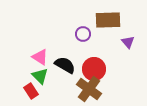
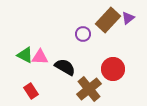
brown rectangle: rotated 45 degrees counterclockwise
purple triangle: moved 24 px up; rotated 32 degrees clockwise
pink triangle: rotated 30 degrees counterclockwise
black semicircle: moved 2 px down
red circle: moved 19 px right
green triangle: moved 15 px left, 21 px up; rotated 18 degrees counterclockwise
brown cross: rotated 15 degrees clockwise
